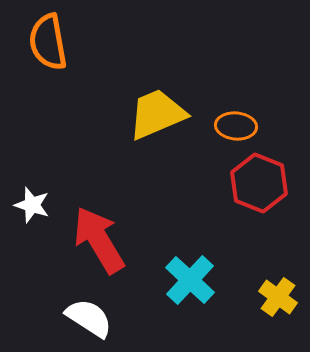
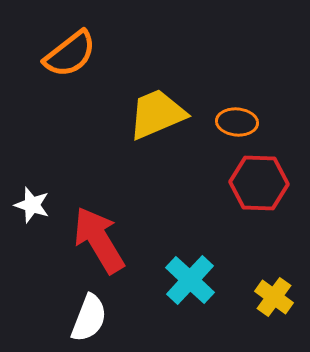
orange semicircle: moved 22 px right, 12 px down; rotated 118 degrees counterclockwise
orange ellipse: moved 1 px right, 4 px up
red hexagon: rotated 20 degrees counterclockwise
yellow cross: moved 4 px left
white semicircle: rotated 78 degrees clockwise
